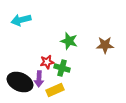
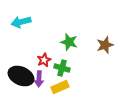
cyan arrow: moved 2 px down
green star: moved 1 px down
brown star: rotated 18 degrees counterclockwise
red star: moved 3 px left, 2 px up; rotated 16 degrees counterclockwise
black ellipse: moved 1 px right, 6 px up
yellow rectangle: moved 5 px right, 3 px up
